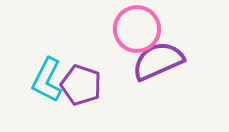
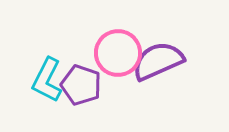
pink circle: moved 19 px left, 24 px down
